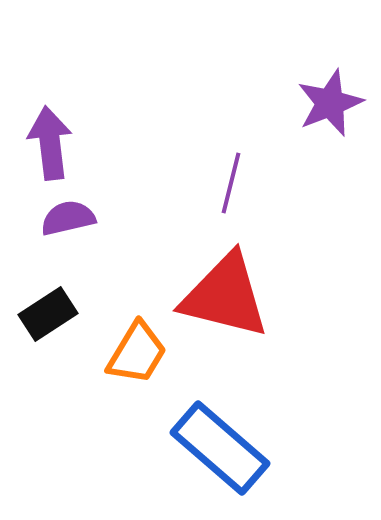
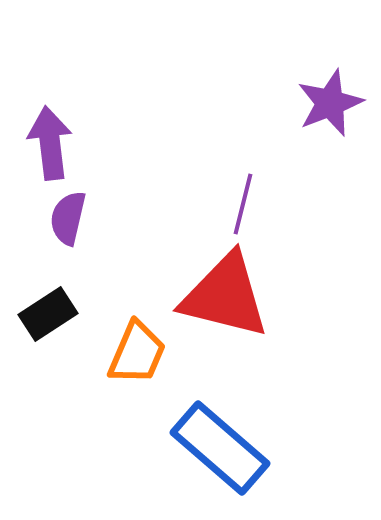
purple line: moved 12 px right, 21 px down
purple semicircle: rotated 64 degrees counterclockwise
orange trapezoid: rotated 8 degrees counterclockwise
